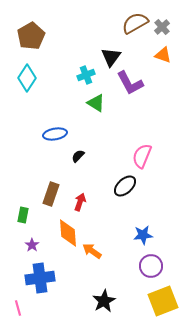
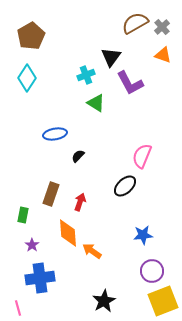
purple circle: moved 1 px right, 5 px down
